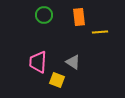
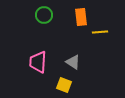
orange rectangle: moved 2 px right
yellow square: moved 7 px right, 5 px down
